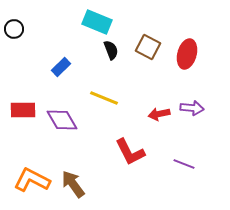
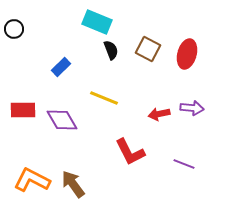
brown square: moved 2 px down
